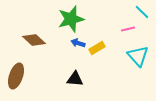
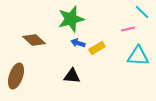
cyan triangle: rotated 45 degrees counterclockwise
black triangle: moved 3 px left, 3 px up
